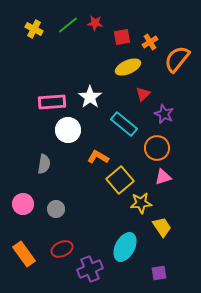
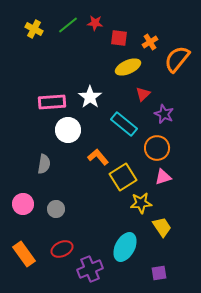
red square: moved 3 px left, 1 px down; rotated 18 degrees clockwise
orange L-shape: rotated 20 degrees clockwise
yellow square: moved 3 px right, 3 px up; rotated 8 degrees clockwise
